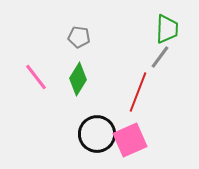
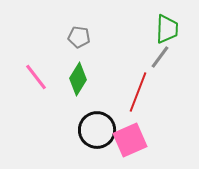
black circle: moved 4 px up
